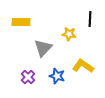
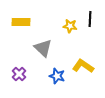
yellow star: moved 1 px right, 8 px up
gray triangle: rotated 30 degrees counterclockwise
purple cross: moved 9 px left, 3 px up
